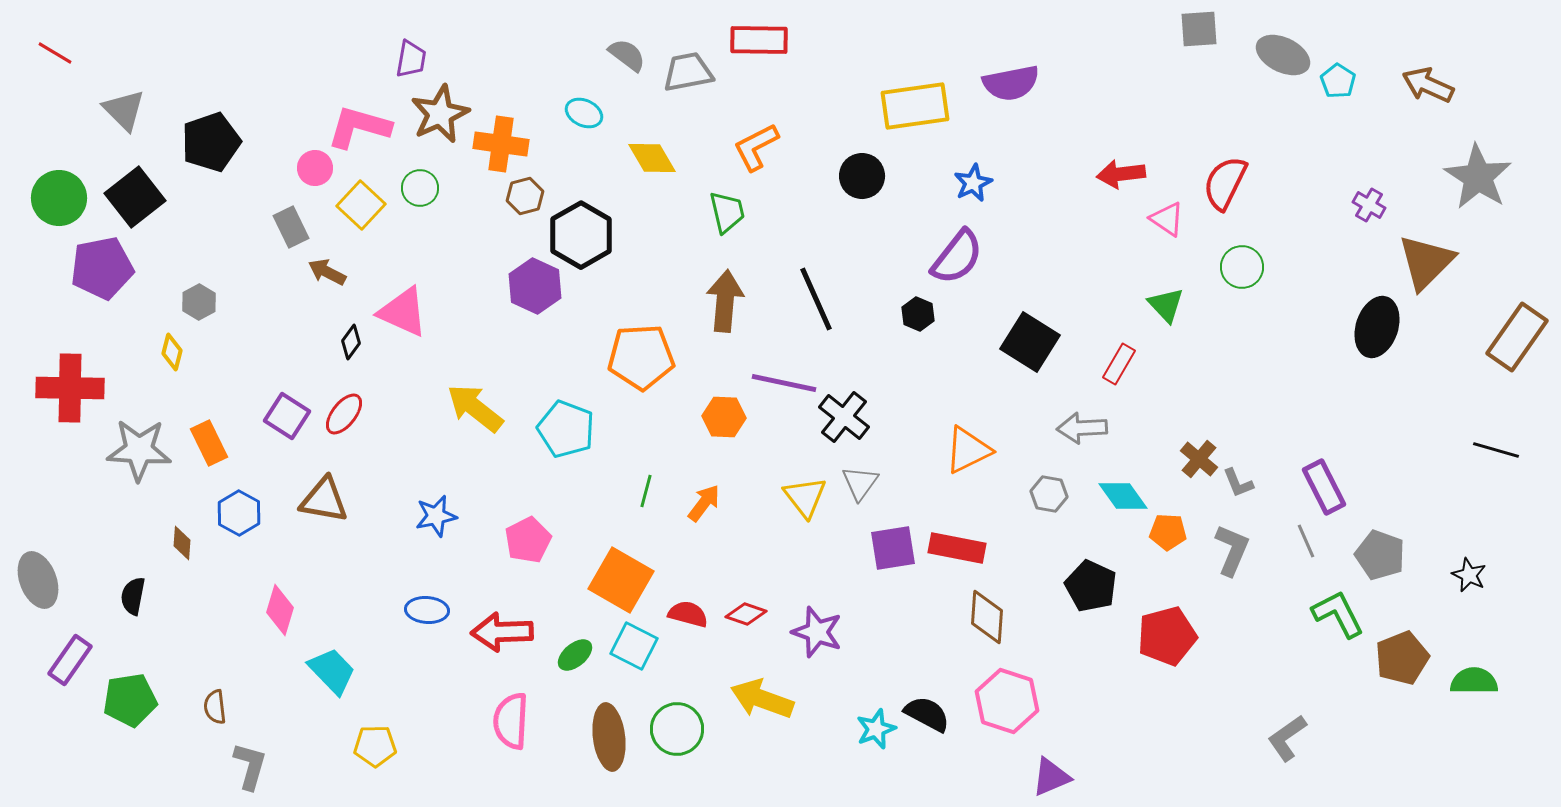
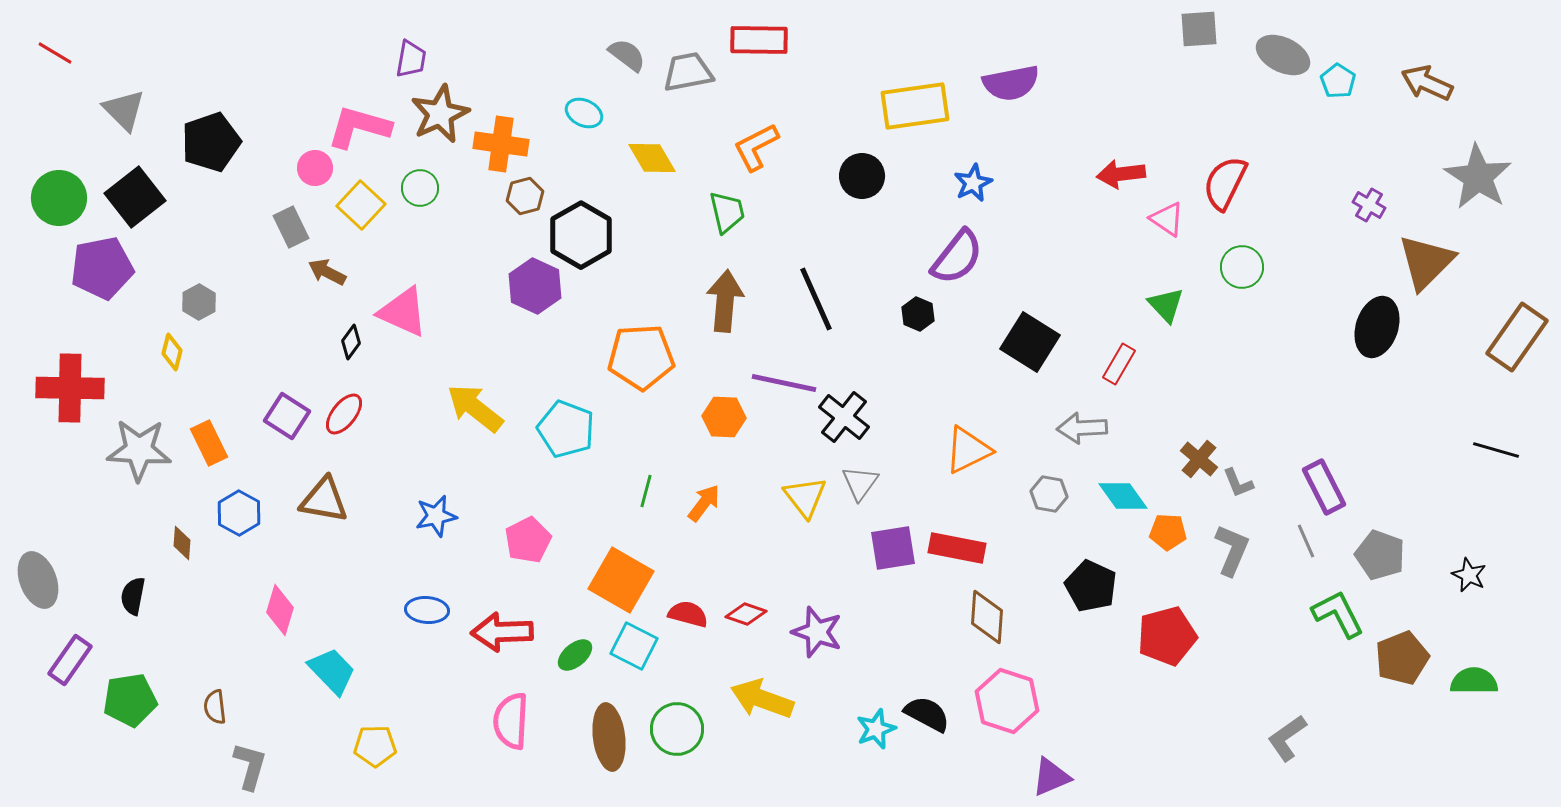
brown arrow at (1428, 85): moved 1 px left, 2 px up
